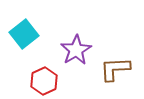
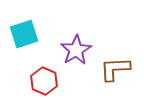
cyan square: rotated 20 degrees clockwise
red hexagon: rotated 12 degrees counterclockwise
